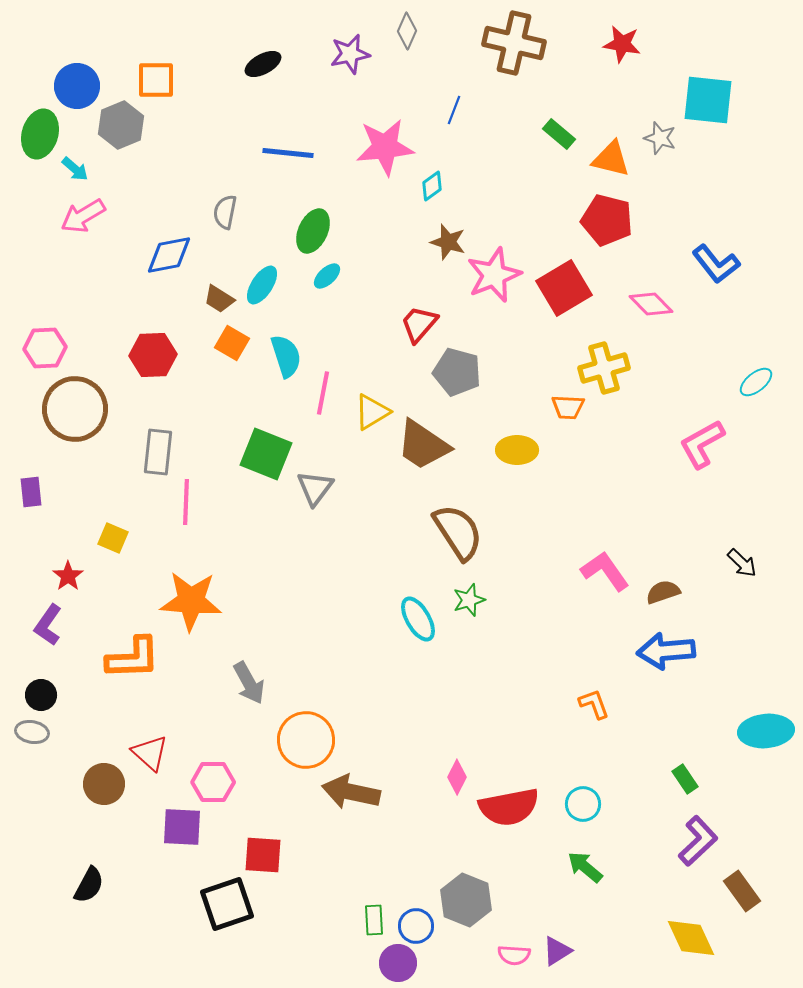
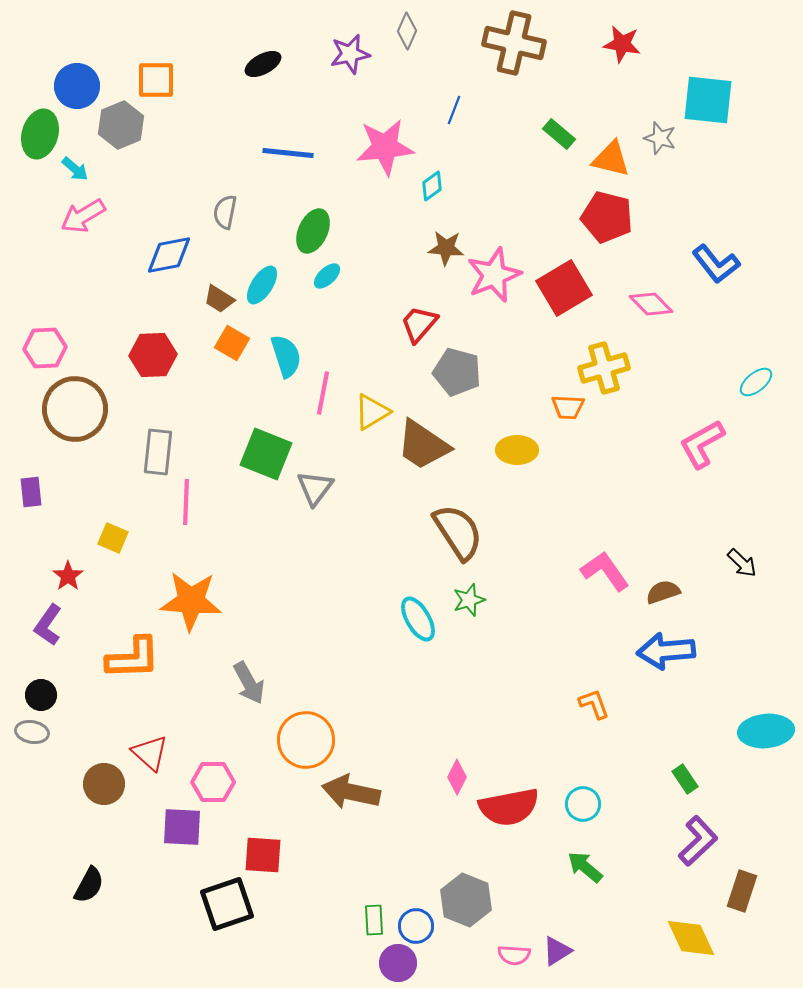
red pentagon at (607, 220): moved 3 px up
brown star at (448, 242): moved 2 px left, 6 px down; rotated 12 degrees counterclockwise
brown rectangle at (742, 891): rotated 54 degrees clockwise
